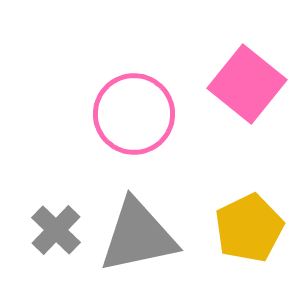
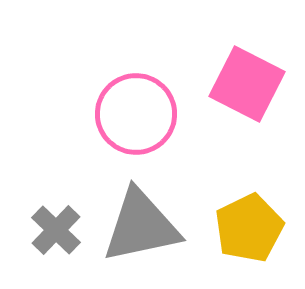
pink square: rotated 12 degrees counterclockwise
pink circle: moved 2 px right
gray triangle: moved 3 px right, 10 px up
